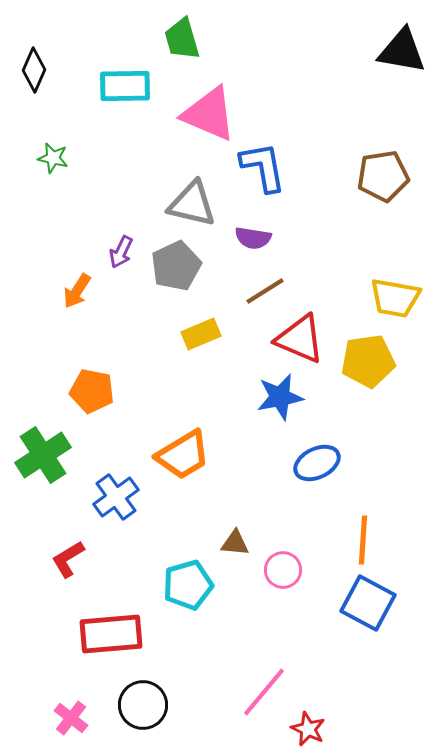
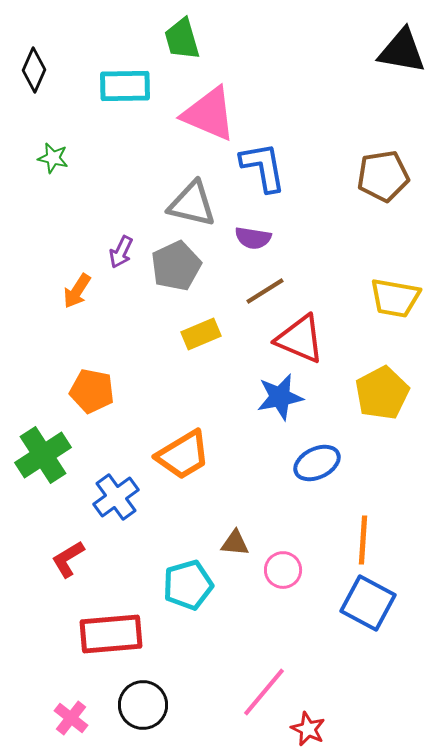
yellow pentagon: moved 14 px right, 32 px down; rotated 20 degrees counterclockwise
